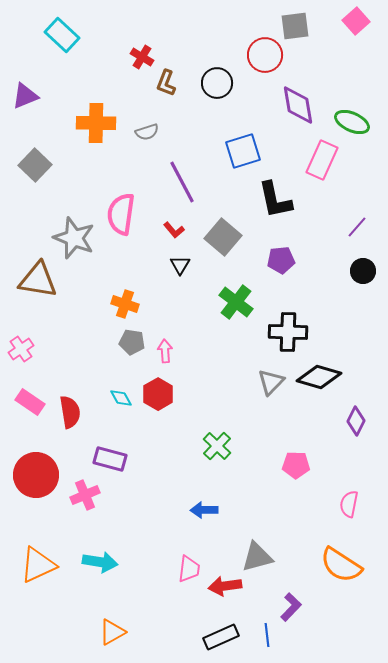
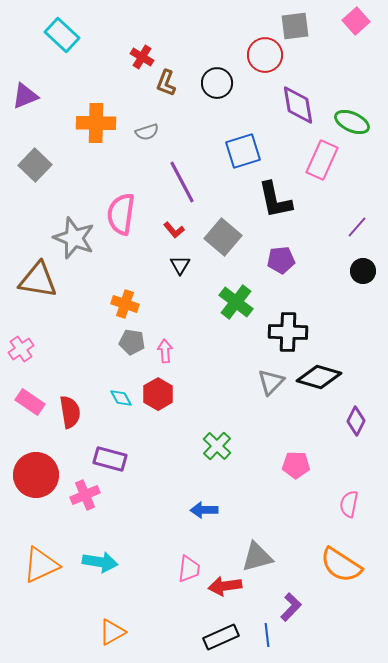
orange triangle at (38, 565): moved 3 px right
